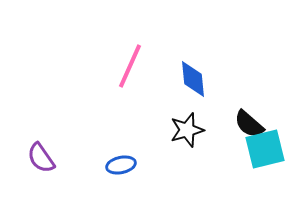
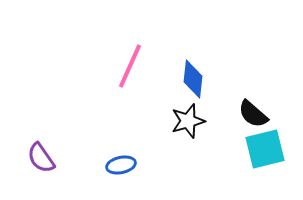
blue diamond: rotated 12 degrees clockwise
black semicircle: moved 4 px right, 10 px up
black star: moved 1 px right, 9 px up
